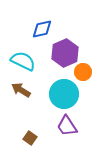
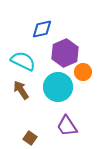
brown arrow: rotated 24 degrees clockwise
cyan circle: moved 6 px left, 7 px up
